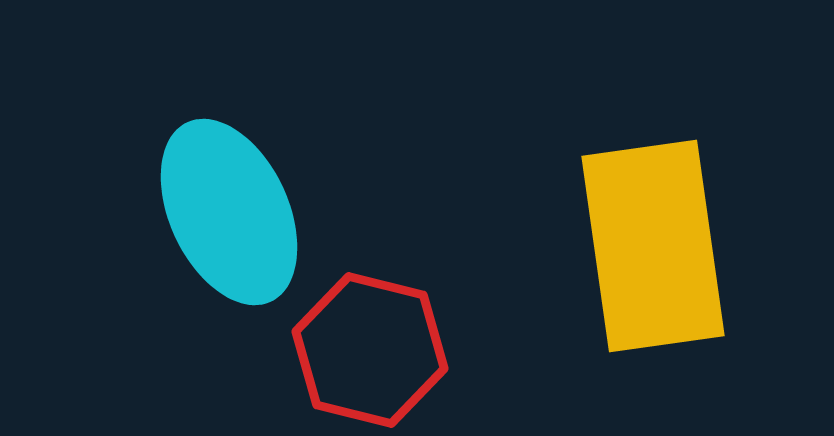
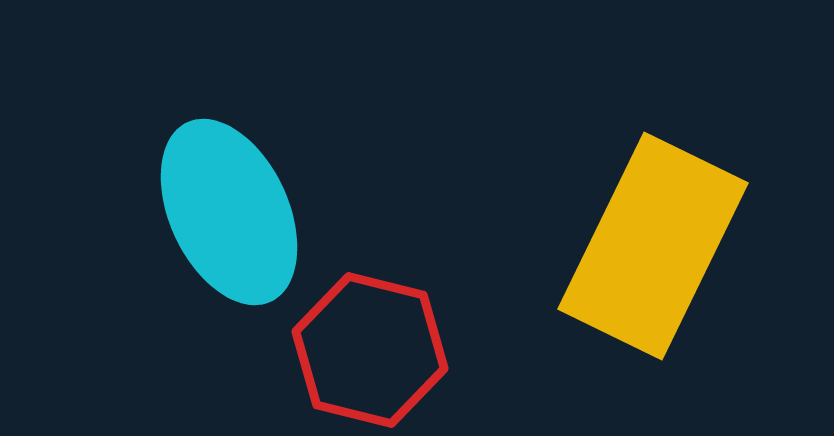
yellow rectangle: rotated 34 degrees clockwise
